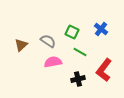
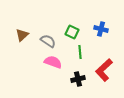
blue cross: rotated 24 degrees counterclockwise
brown triangle: moved 1 px right, 10 px up
green line: rotated 56 degrees clockwise
pink semicircle: rotated 30 degrees clockwise
red L-shape: rotated 10 degrees clockwise
